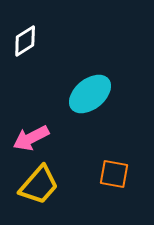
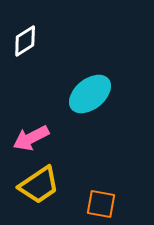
orange square: moved 13 px left, 30 px down
yellow trapezoid: rotated 15 degrees clockwise
